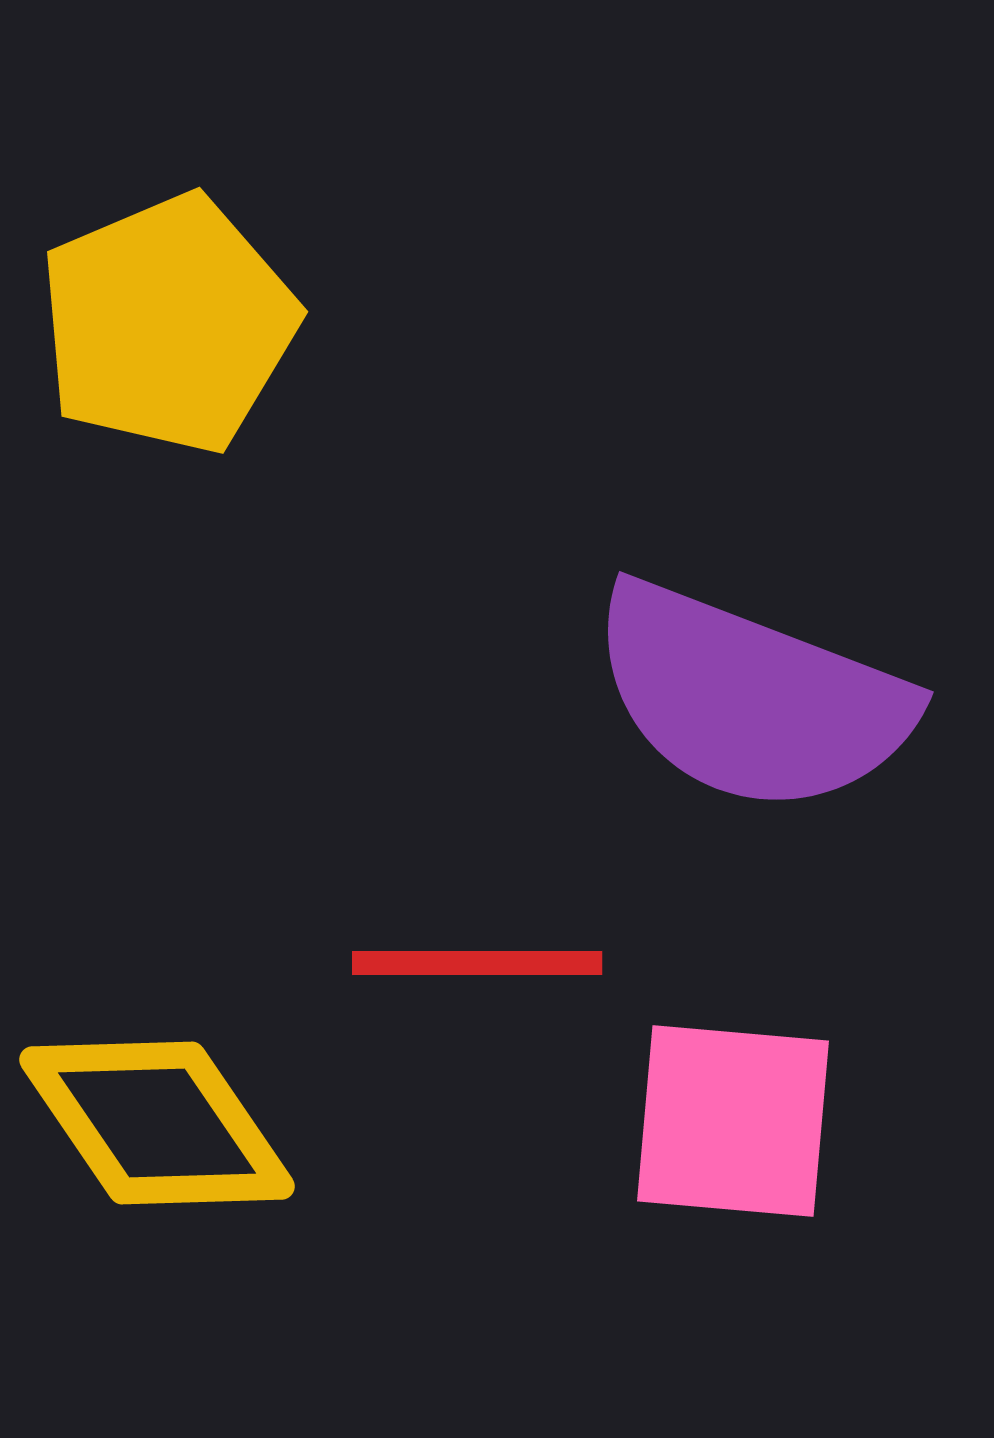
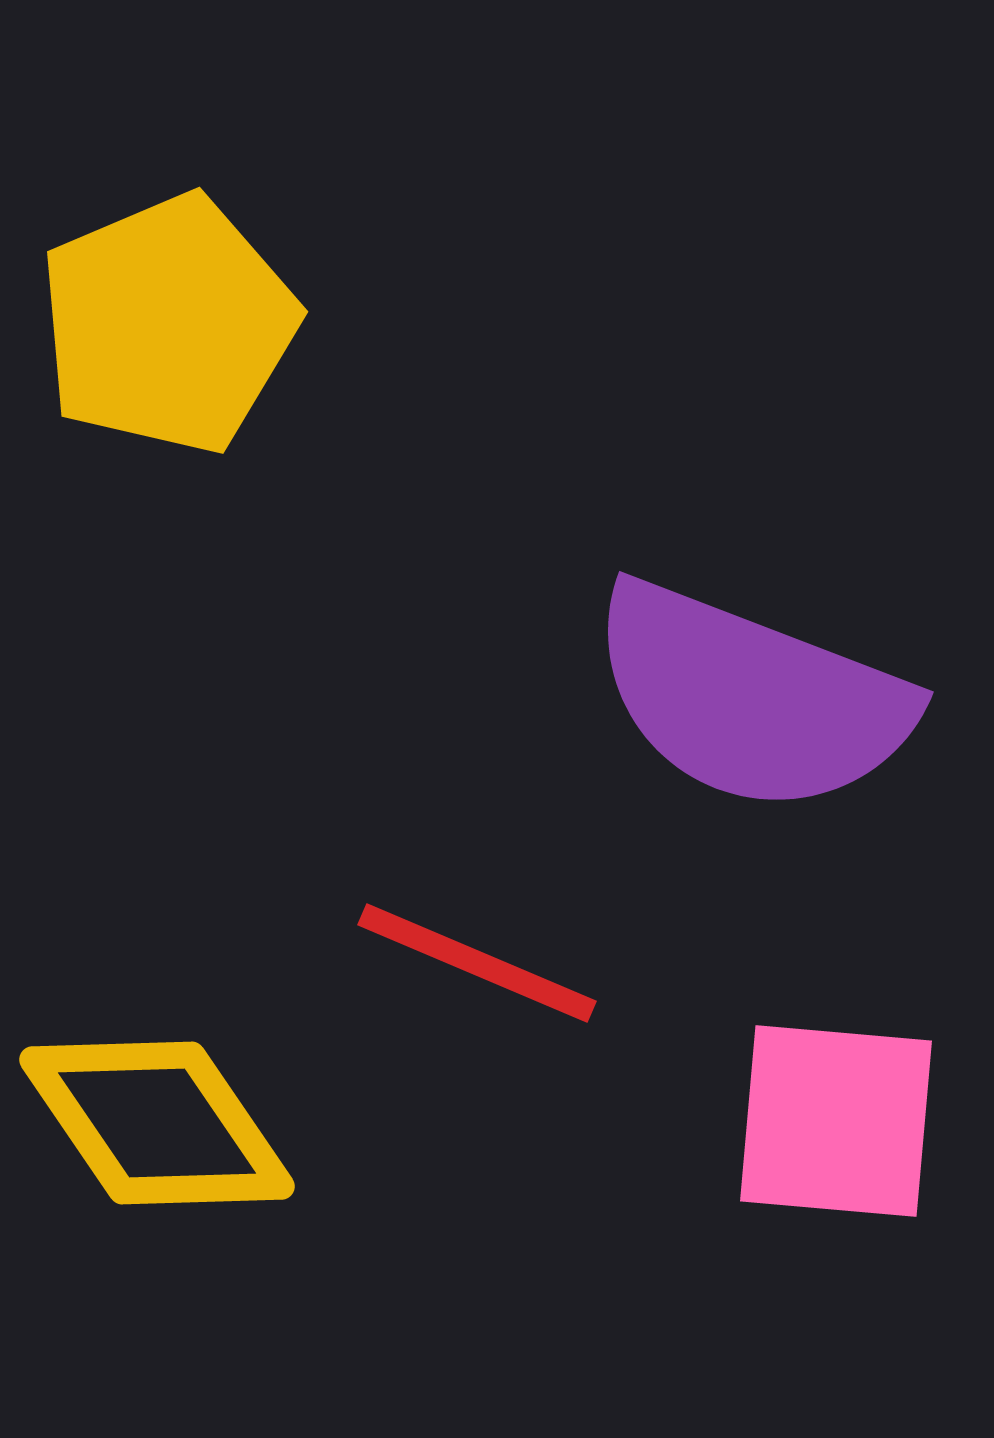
red line: rotated 23 degrees clockwise
pink square: moved 103 px right
